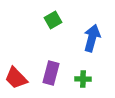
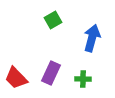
purple rectangle: rotated 10 degrees clockwise
